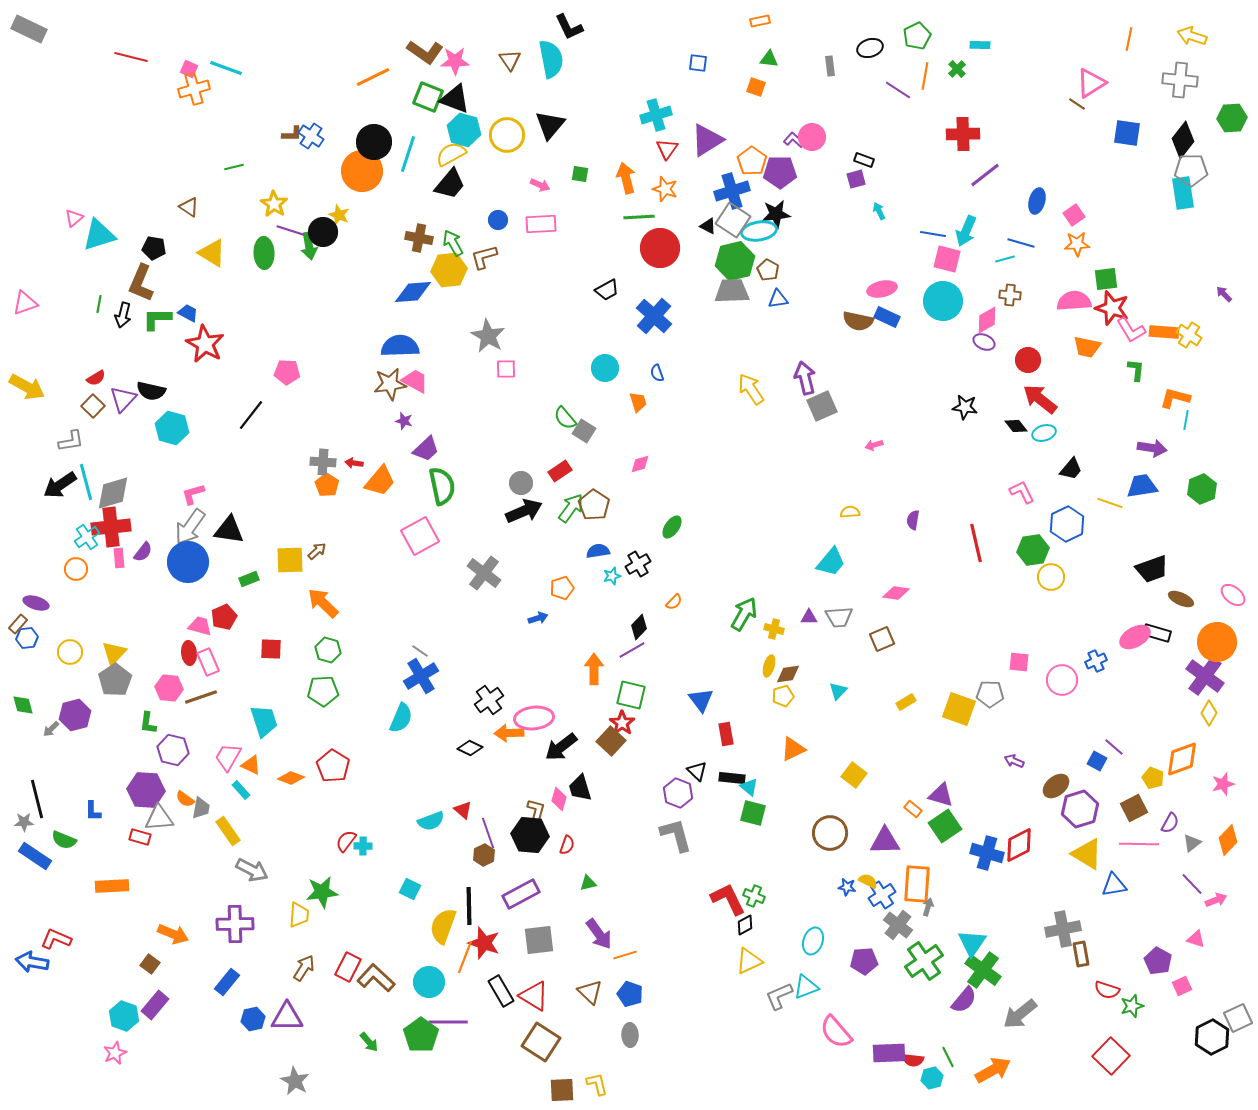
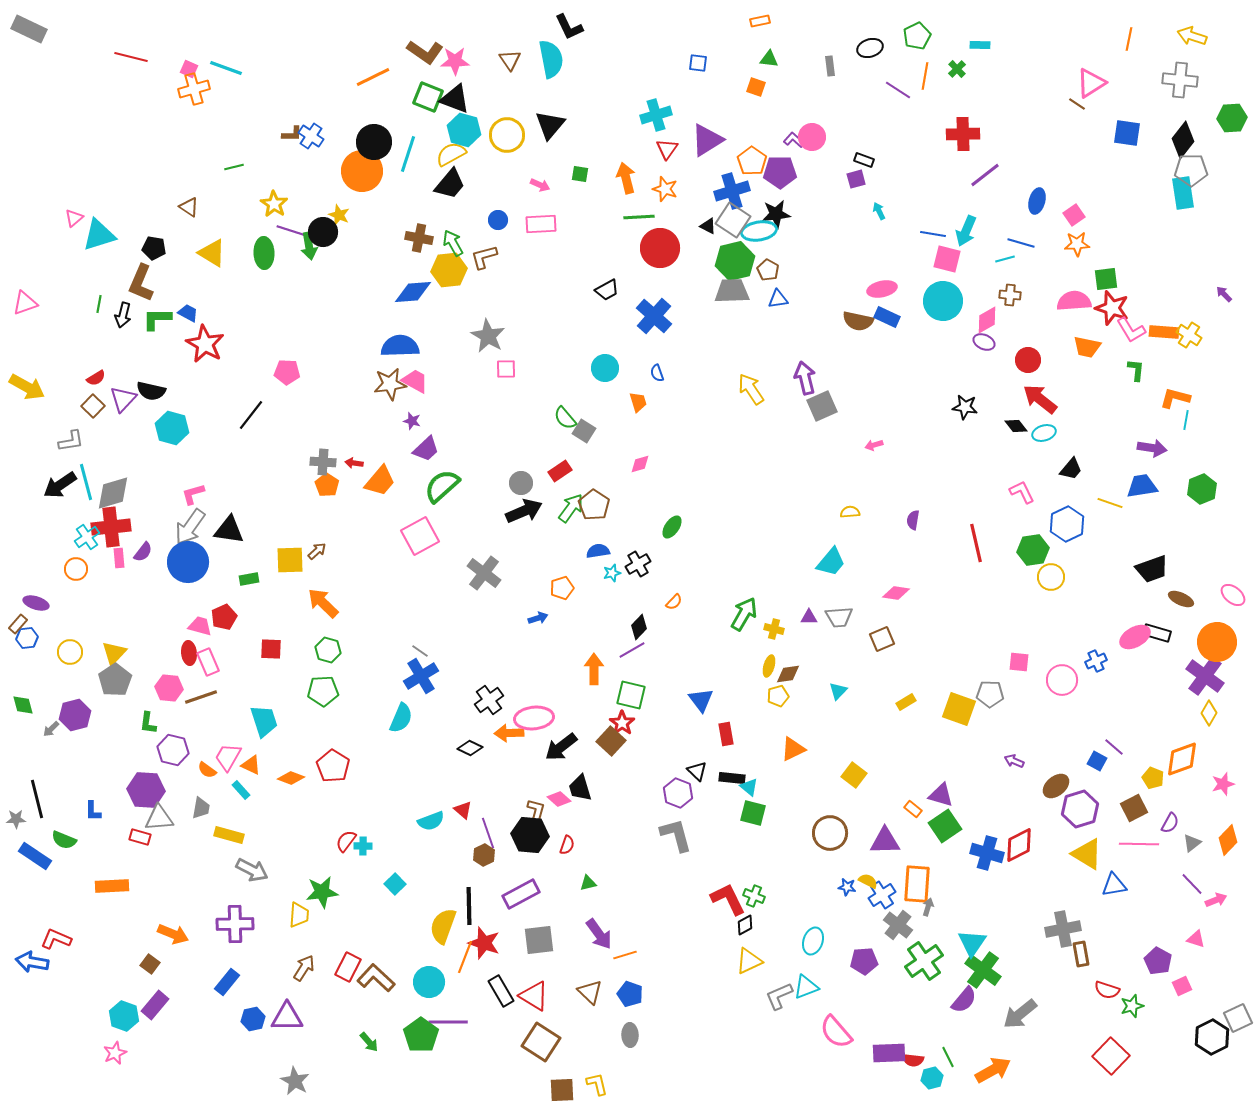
purple star at (404, 421): moved 8 px right
green semicircle at (442, 486): rotated 120 degrees counterclockwise
cyan star at (612, 576): moved 3 px up
green rectangle at (249, 579): rotated 12 degrees clockwise
yellow pentagon at (783, 696): moved 5 px left
orange semicircle at (185, 799): moved 22 px right, 29 px up
pink diamond at (559, 799): rotated 65 degrees counterclockwise
gray star at (24, 822): moved 8 px left, 3 px up
yellow rectangle at (228, 831): moved 1 px right, 4 px down; rotated 40 degrees counterclockwise
cyan square at (410, 889): moved 15 px left, 5 px up; rotated 20 degrees clockwise
